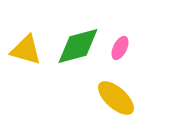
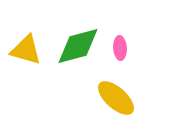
pink ellipse: rotated 30 degrees counterclockwise
